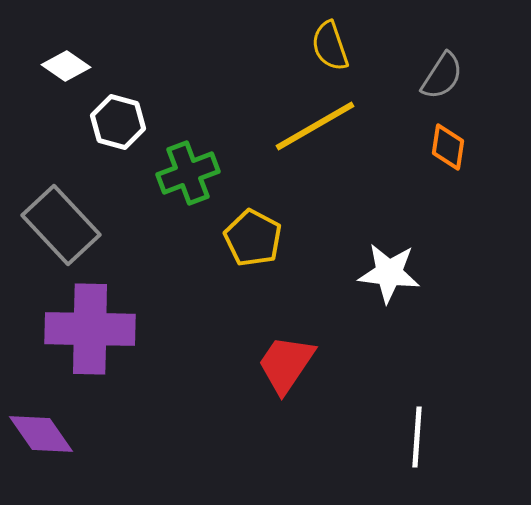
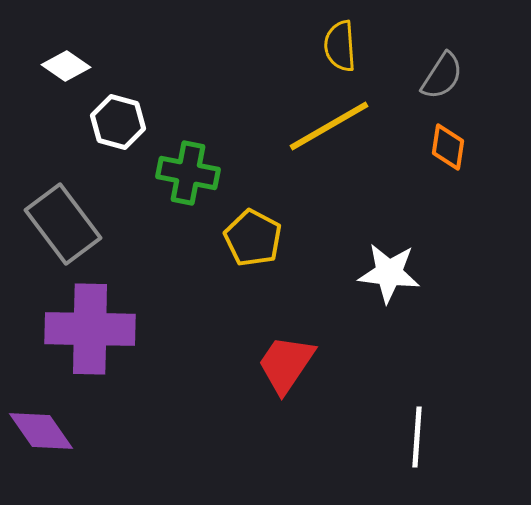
yellow semicircle: moved 10 px right; rotated 15 degrees clockwise
yellow line: moved 14 px right
green cross: rotated 32 degrees clockwise
gray rectangle: moved 2 px right, 1 px up; rotated 6 degrees clockwise
purple diamond: moved 3 px up
